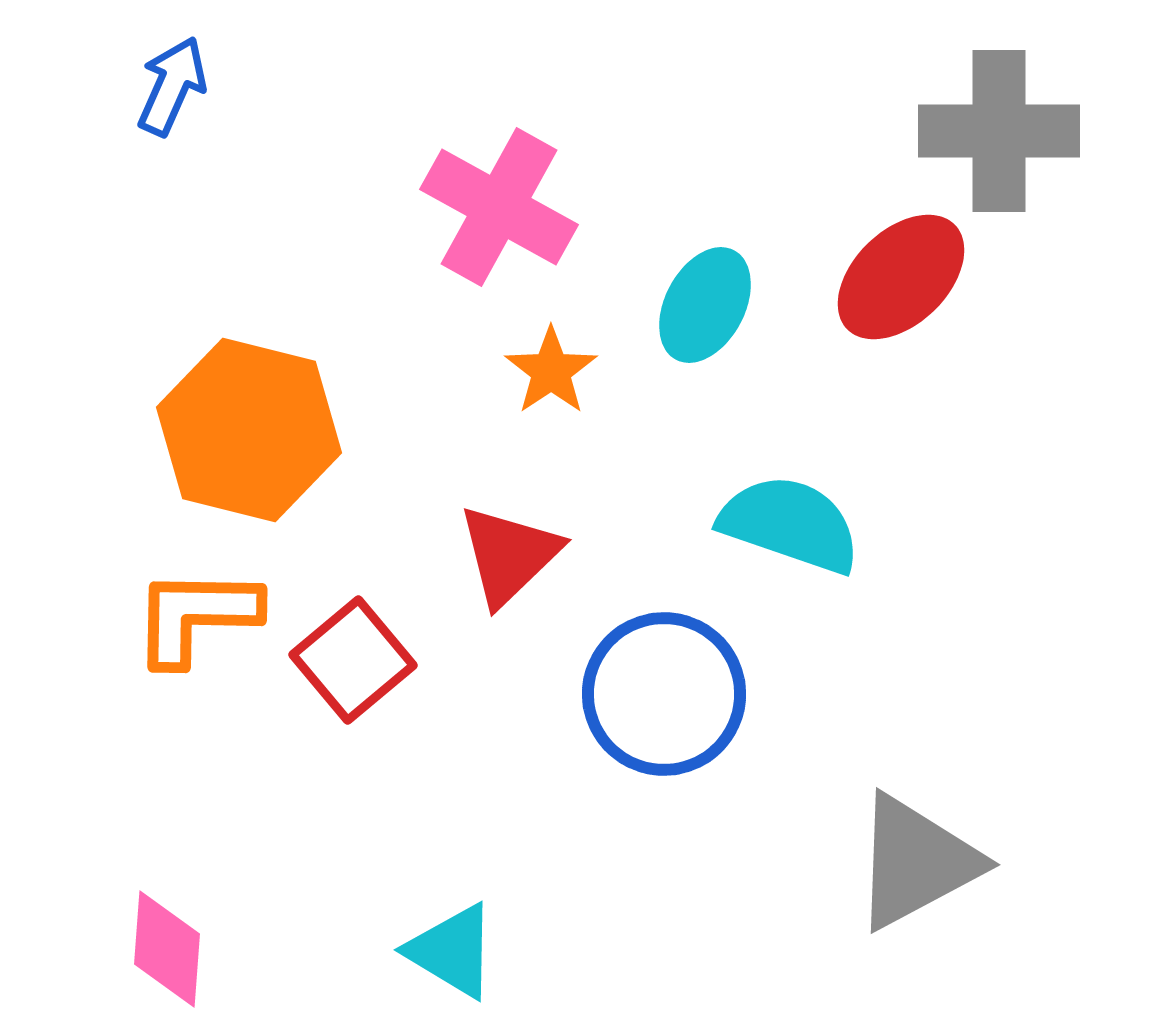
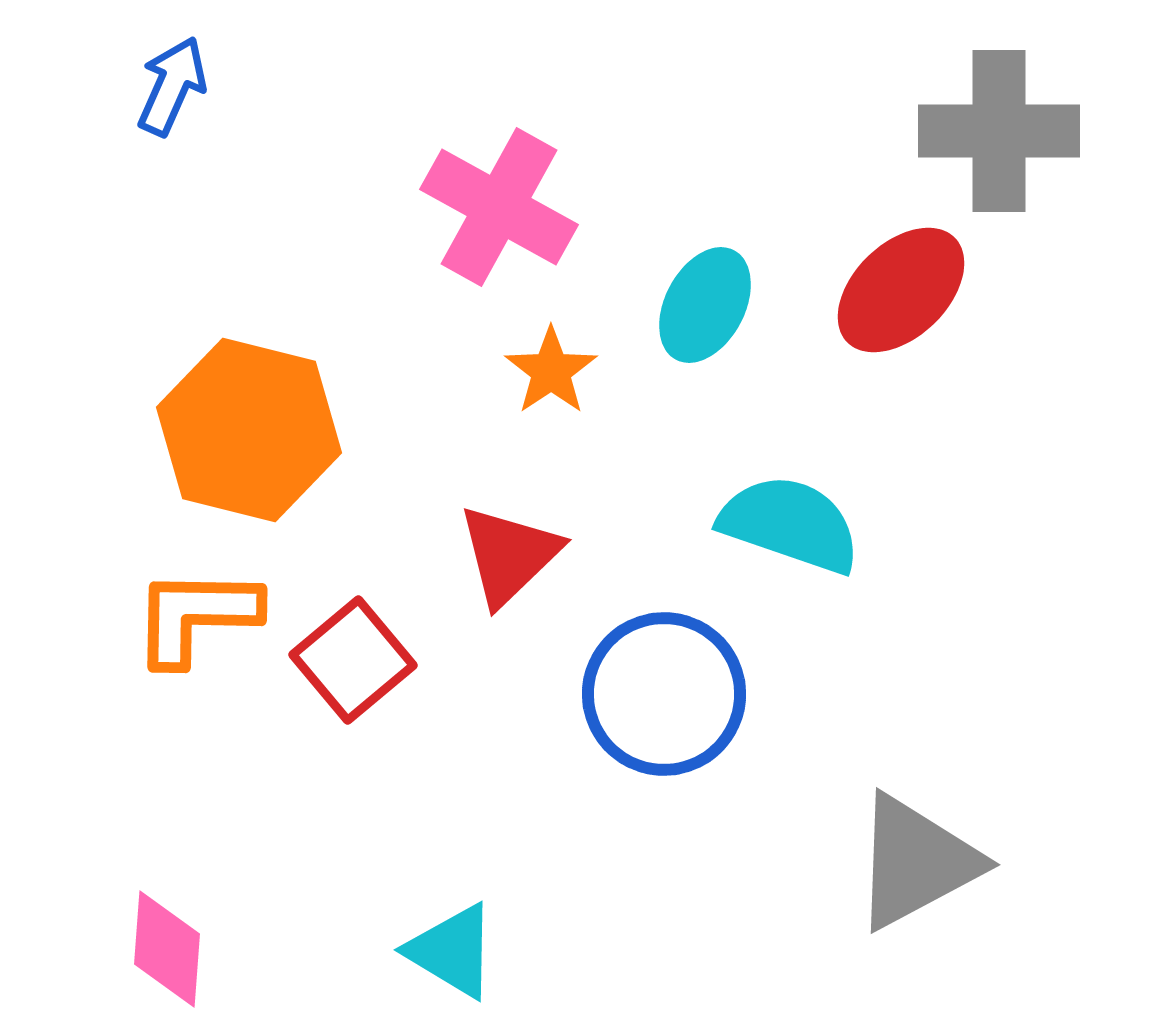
red ellipse: moved 13 px down
